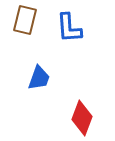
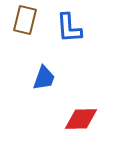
blue trapezoid: moved 5 px right
red diamond: moved 1 px left, 1 px down; rotated 68 degrees clockwise
